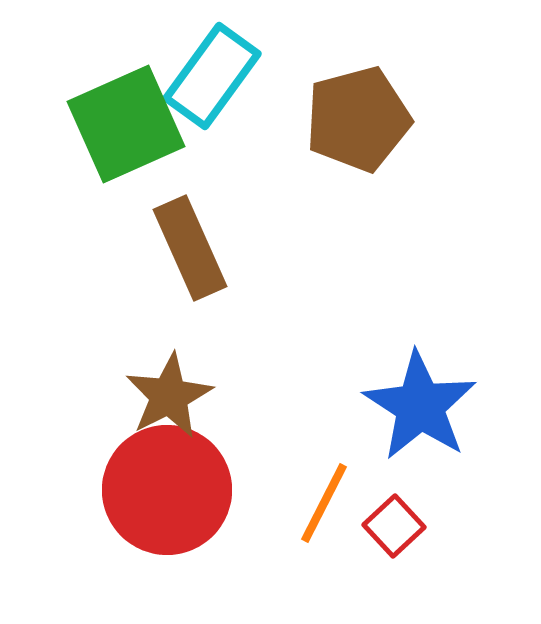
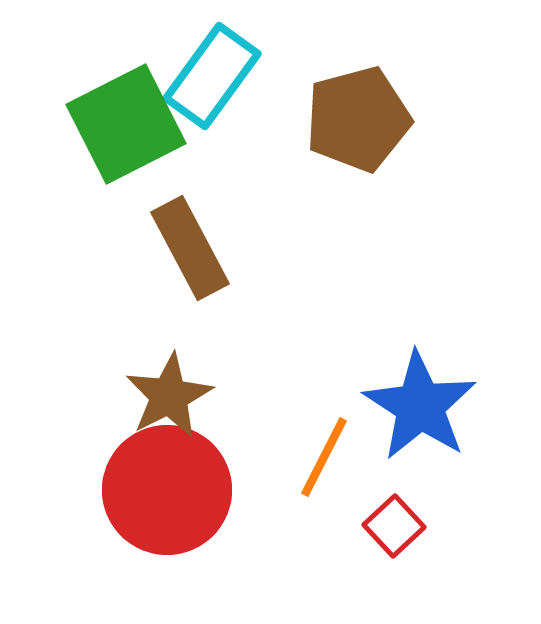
green square: rotated 3 degrees counterclockwise
brown rectangle: rotated 4 degrees counterclockwise
orange line: moved 46 px up
